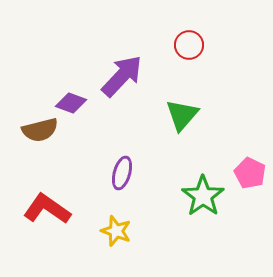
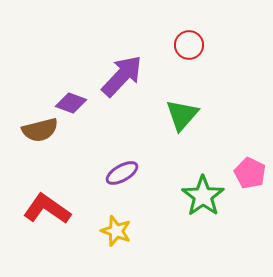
purple ellipse: rotated 44 degrees clockwise
